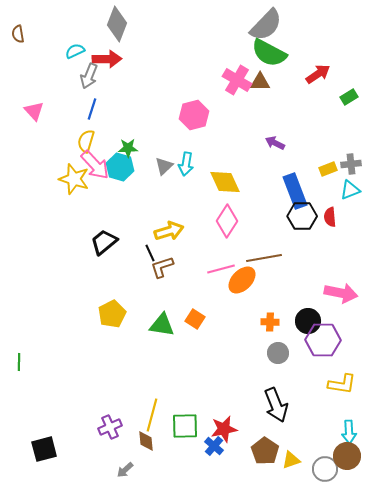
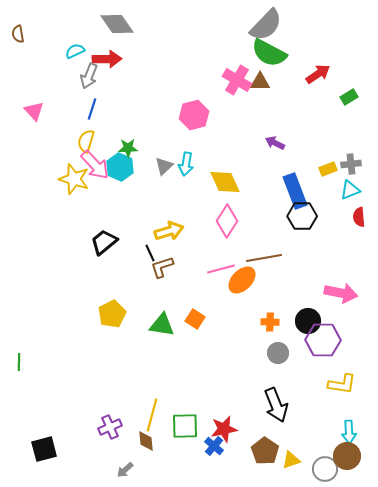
gray diamond at (117, 24): rotated 56 degrees counterclockwise
cyan hexagon at (120, 167): rotated 8 degrees clockwise
red semicircle at (330, 217): moved 29 px right
